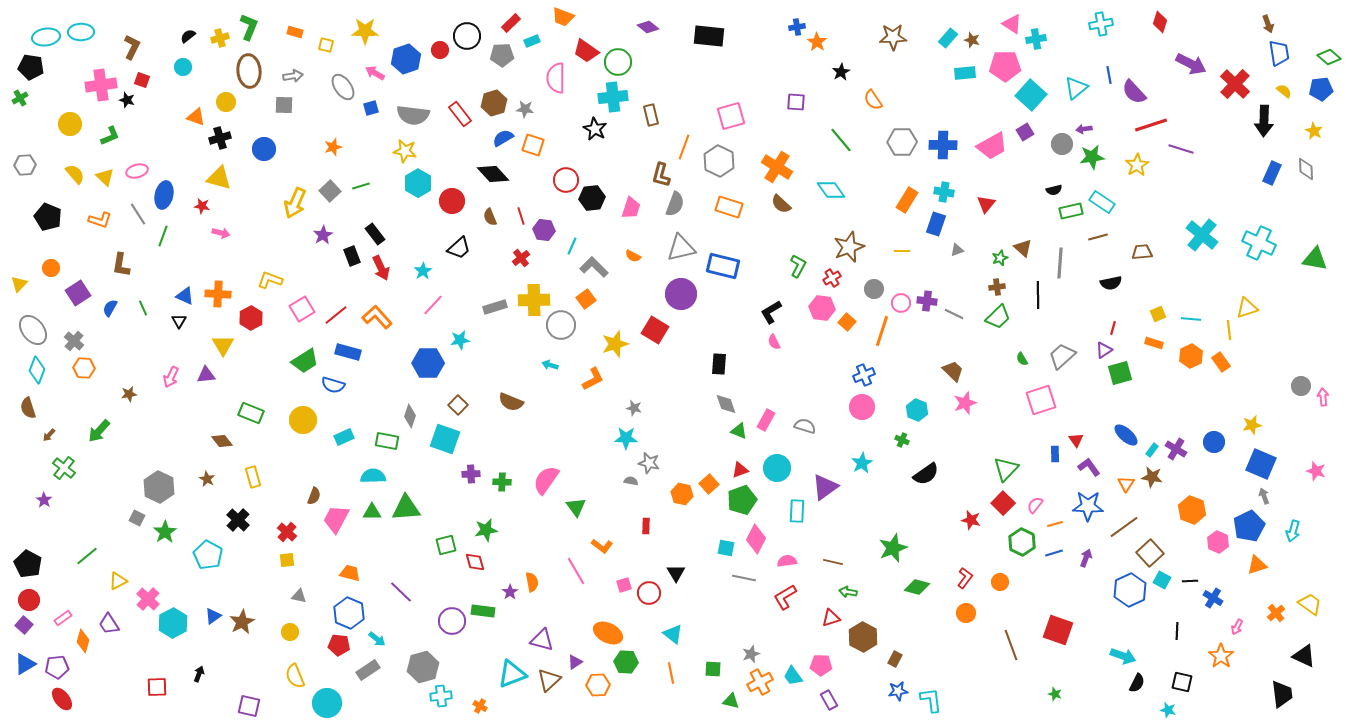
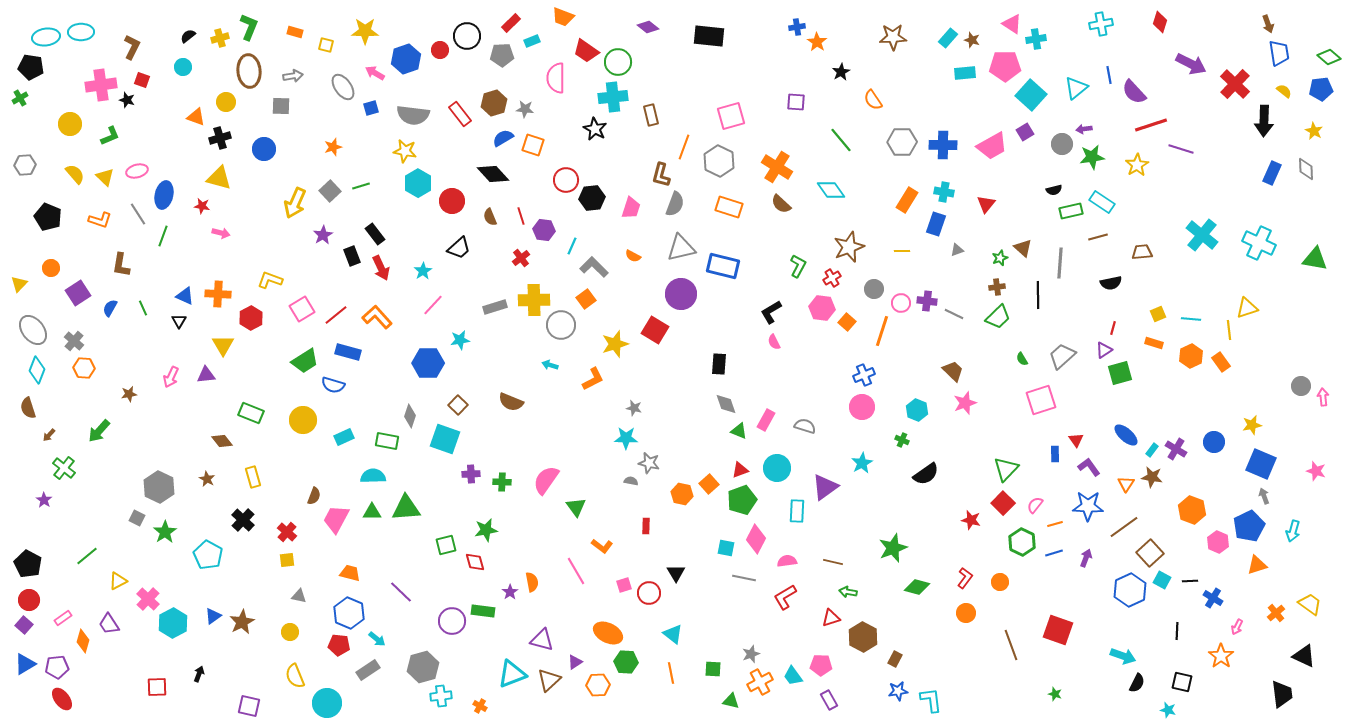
gray square at (284, 105): moved 3 px left, 1 px down
black cross at (238, 520): moved 5 px right
